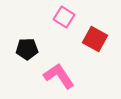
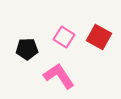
pink square: moved 20 px down
red square: moved 4 px right, 2 px up
